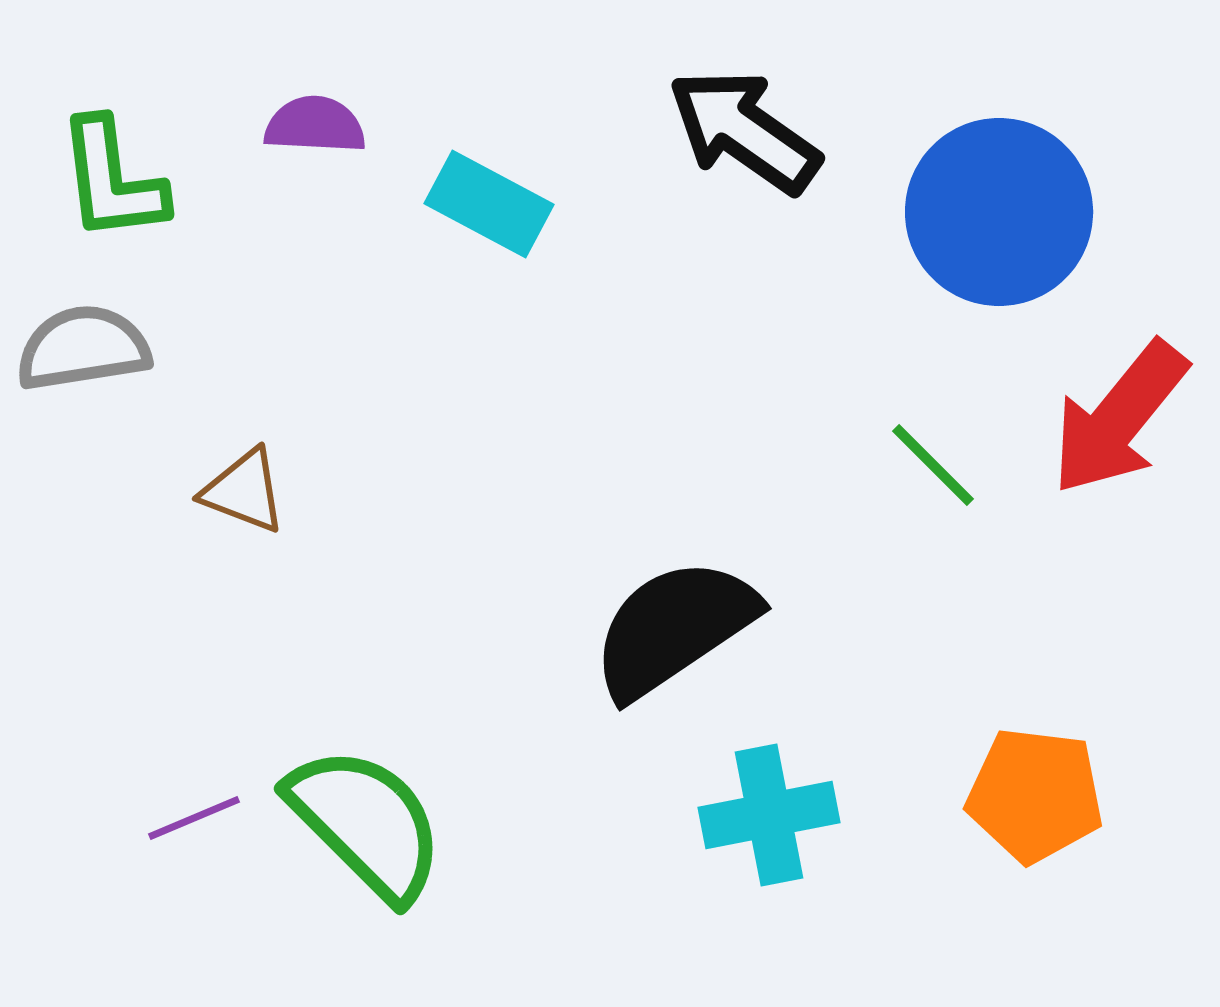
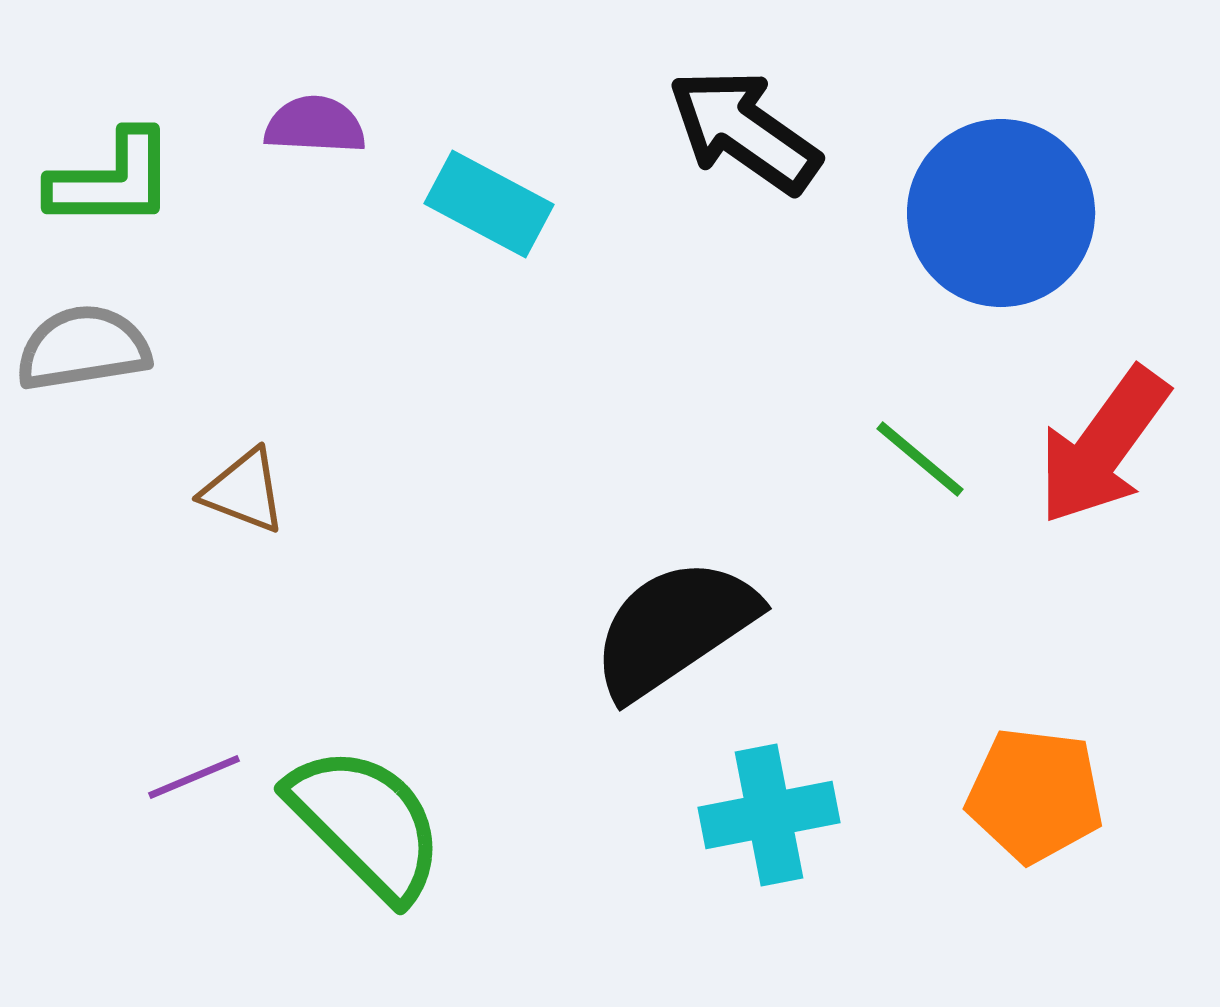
green L-shape: rotated 83 degrees counterclockwise
blue circle: moved 2 px right, 1 px down
red arrow: moved 16 px left, 28 px down; rotated 3 degrees counterclockwise
green line: moved 13 px left, 6 px up; rotated 5 degrees counterclockwise
purple line: moved 41 px up
